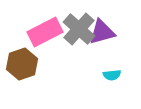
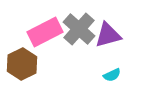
purple triangle: moved 6 px right, 3 px down
brown hexagon: rotated 8 degrees counterclockwise
cyan semicircle: rotated 18 degrees counterclockwise
